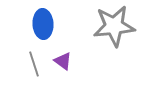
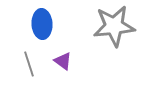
blue ellipse: moved 1 px left
gray line: moved 5 px left
